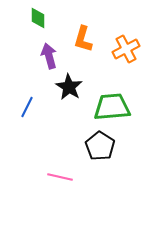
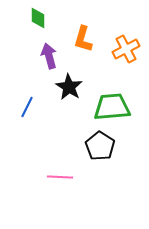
pink line: rotated 10 degrees counterclockwise
